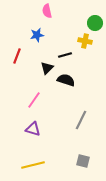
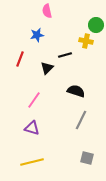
green circle: moved 1 px right, 2 px down
yellow cross: moved 1 px right
red line: moved 3 px right, 3 px down
black semicircle: moved 10 px right, 11 px down
purple triangle: moved 1 px left, 1 px up
gray square: moved 4 px right, 3 px up
yellow line: moved 1 px left, 3 px up
